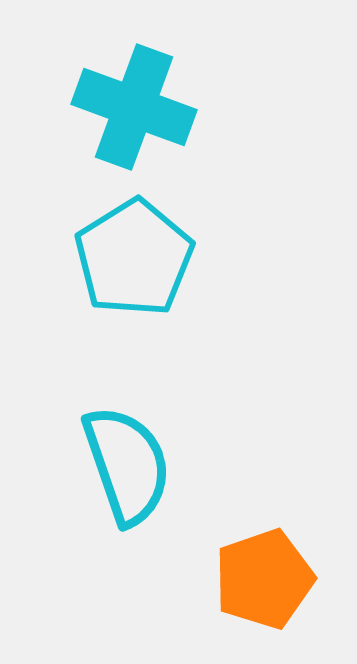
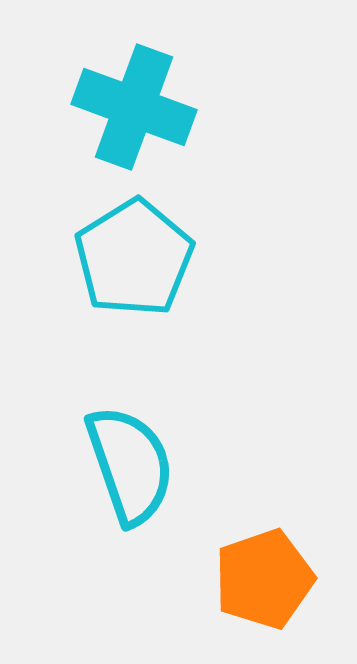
cyan semicircle: moved 3 px right
